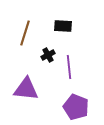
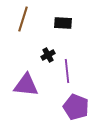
black rectangle: moved 3 px up
brown line: moved 2 px left, 14 px up
purple line: moved 2 px left, 4 px down
purple triangle: moved 4 px up
